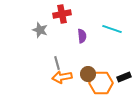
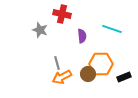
red cross: rotated 24 degrees clockwise
orange arrow: rotated 18 degrees counterclockwise
orange hexagon: moved 19 px up
